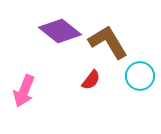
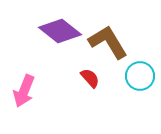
red semicircle: moved 1 px left, 2 px up; rotated 80 degrees counterclockwise
